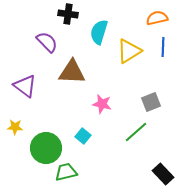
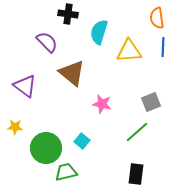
orange semicircle: rotated 85 degrees counterclockwise
yellow triangle: rotated 28 degrees clockwise
brown triangle: moved 1 px down; rotated 36 degrees clockwise
green line: moved 1 px right
cyan square: moved 1 px left, 5 px down
black rectangle: moved 27 px left; rotated 50 degrees clockwise
